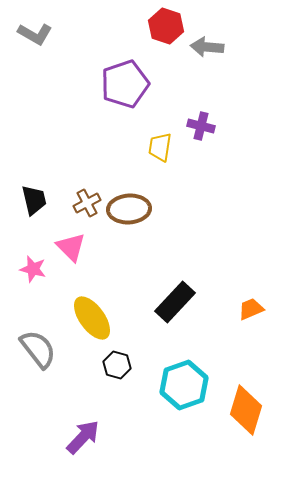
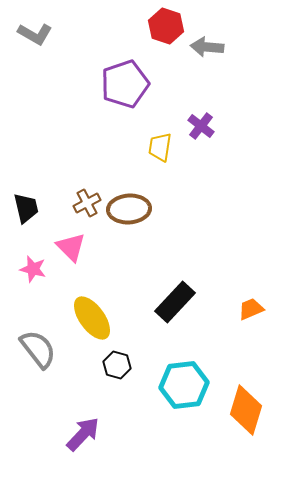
purple cross: rotated 24 degrees clockwise
black trapezoid: moved 8 px left, 8 px down
cyan hexagon: rotated 12 degrees clockwise
purple arrow: moved 3 px up
